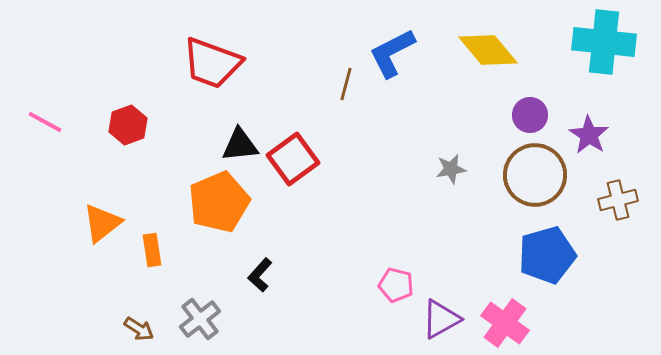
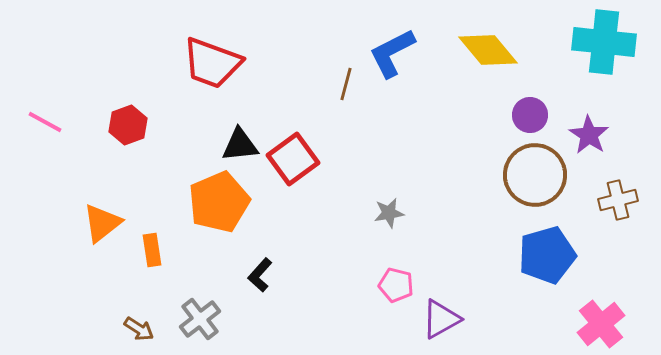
gray star: moved 62 px left, 44 px down
pink cross: moved 96 px right, 1 px down; rotated 15 degrees clockwise
